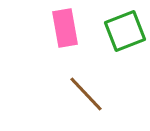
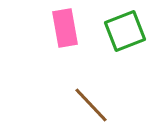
brown line: moved 5 px right, 11 px down
